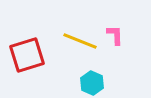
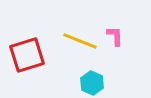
pink L-shape: moved 1 px down
